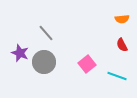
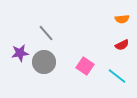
red semicircle: rotated 88 degrees counterclockwise
purple star: rotated 30 degrees counterclockwise
pink square: moved 2 px left, 2 px down; rotated 18 degrees counterclockwise
cyan line: rotated 18 degrees clockwise
